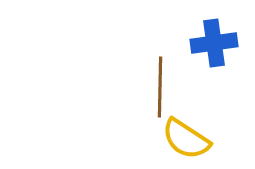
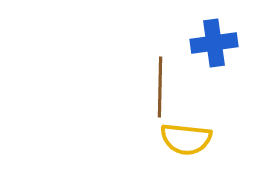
yellow semicircle: rotated 27 degrees counterclockwise
